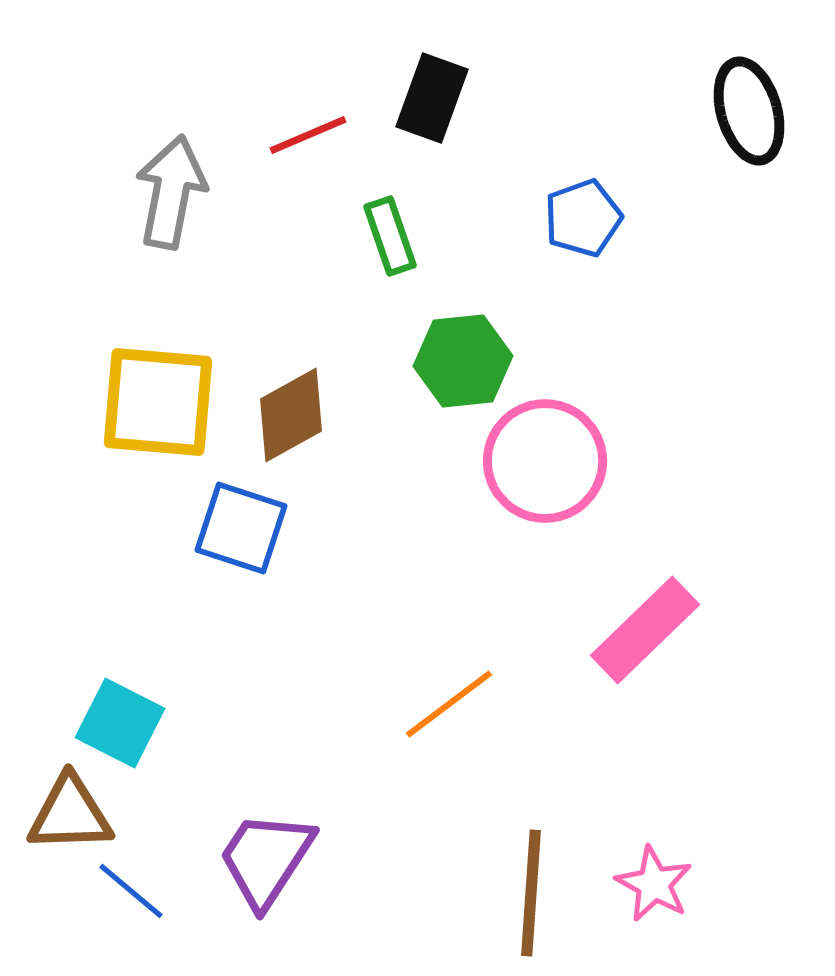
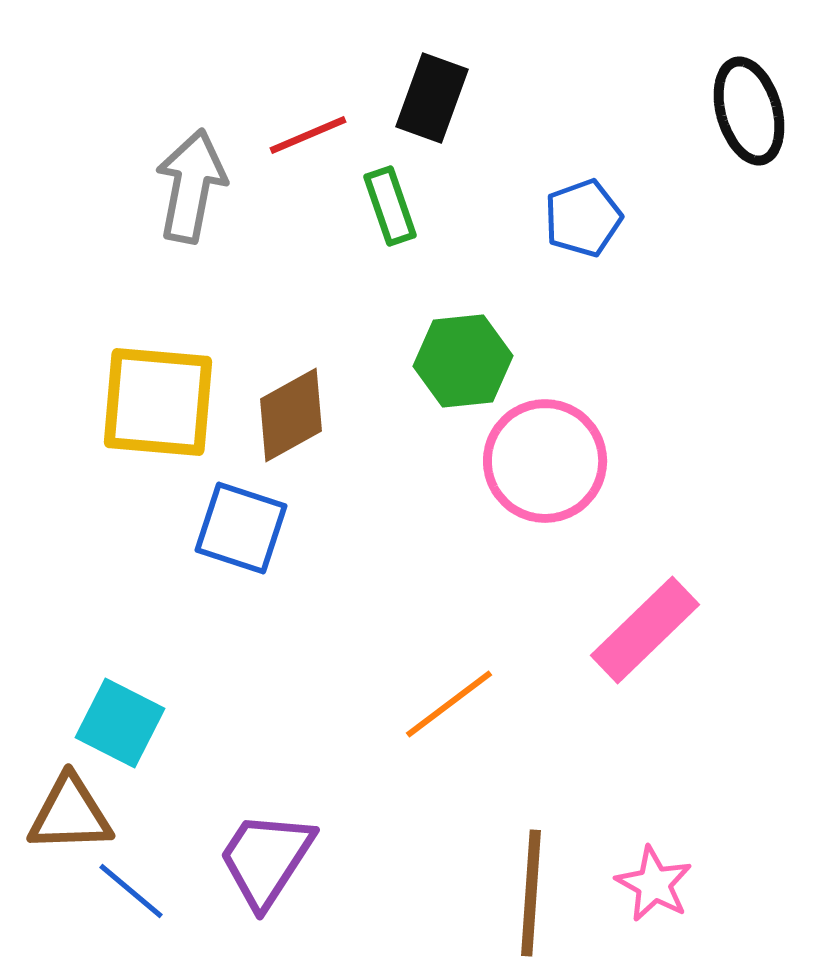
gray arrow: moved 20 px right, 6 px up
green rectangle: moved 30 px up
